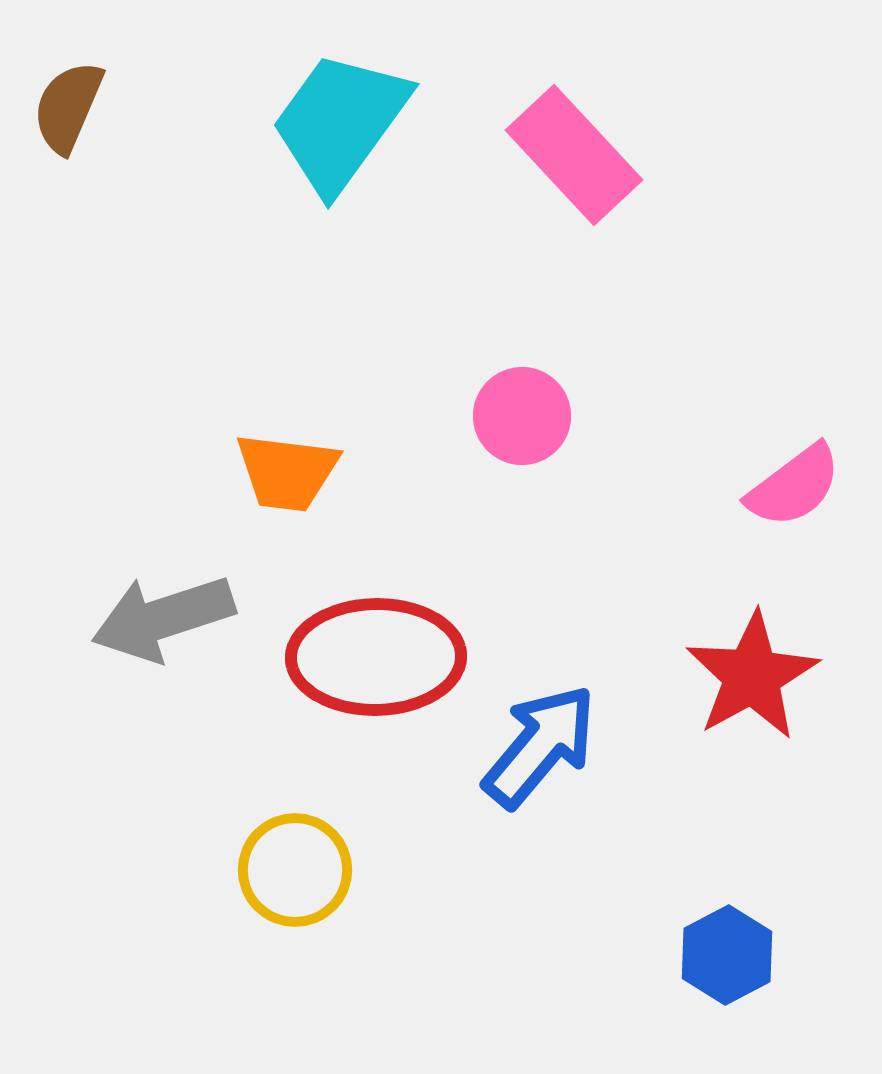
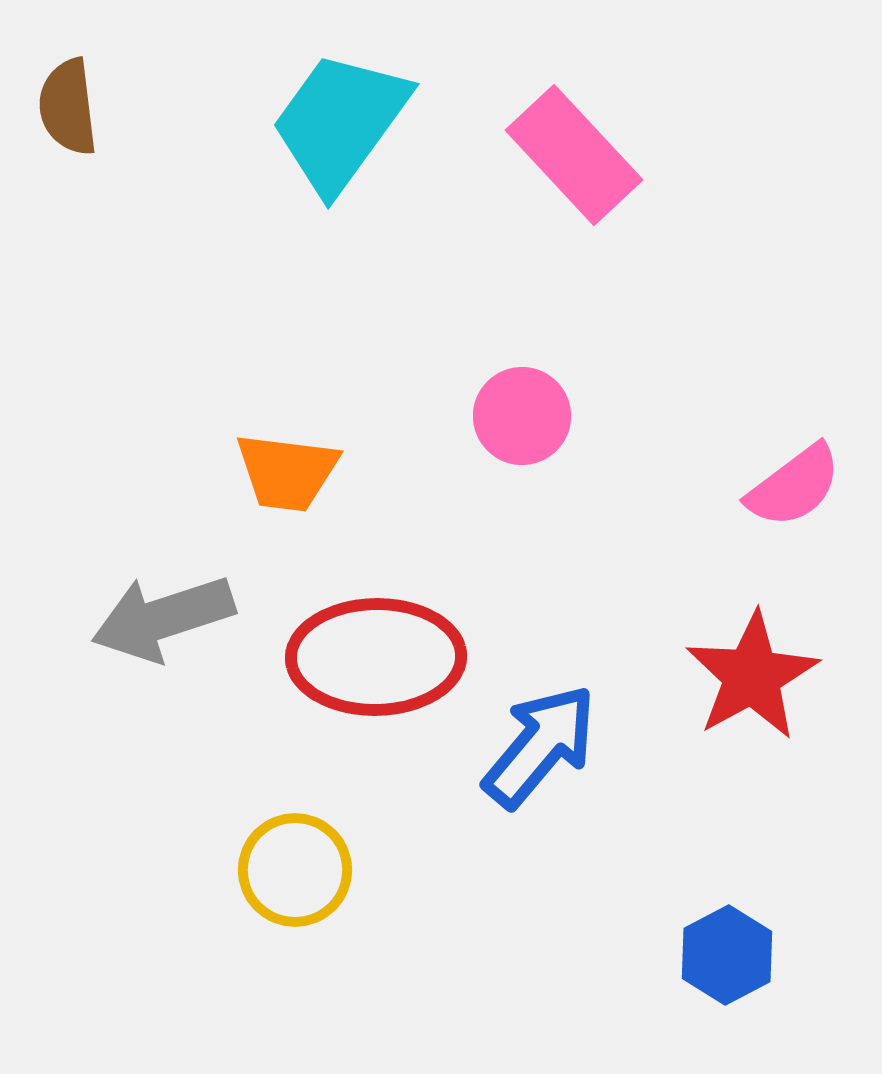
brown semicircle: rotated 30 degrees counterclockwise
